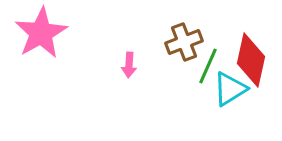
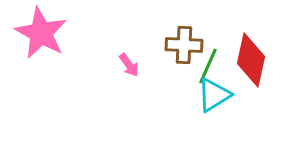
pink star: rotated 14 degrees counterclockwise
brown cross: moved 3 px down; rotated 24 degrees clockwise
pink arrow: rotated 40 degrees counterclockwise
cyan triangle: moved 16 px left, 6 px down
